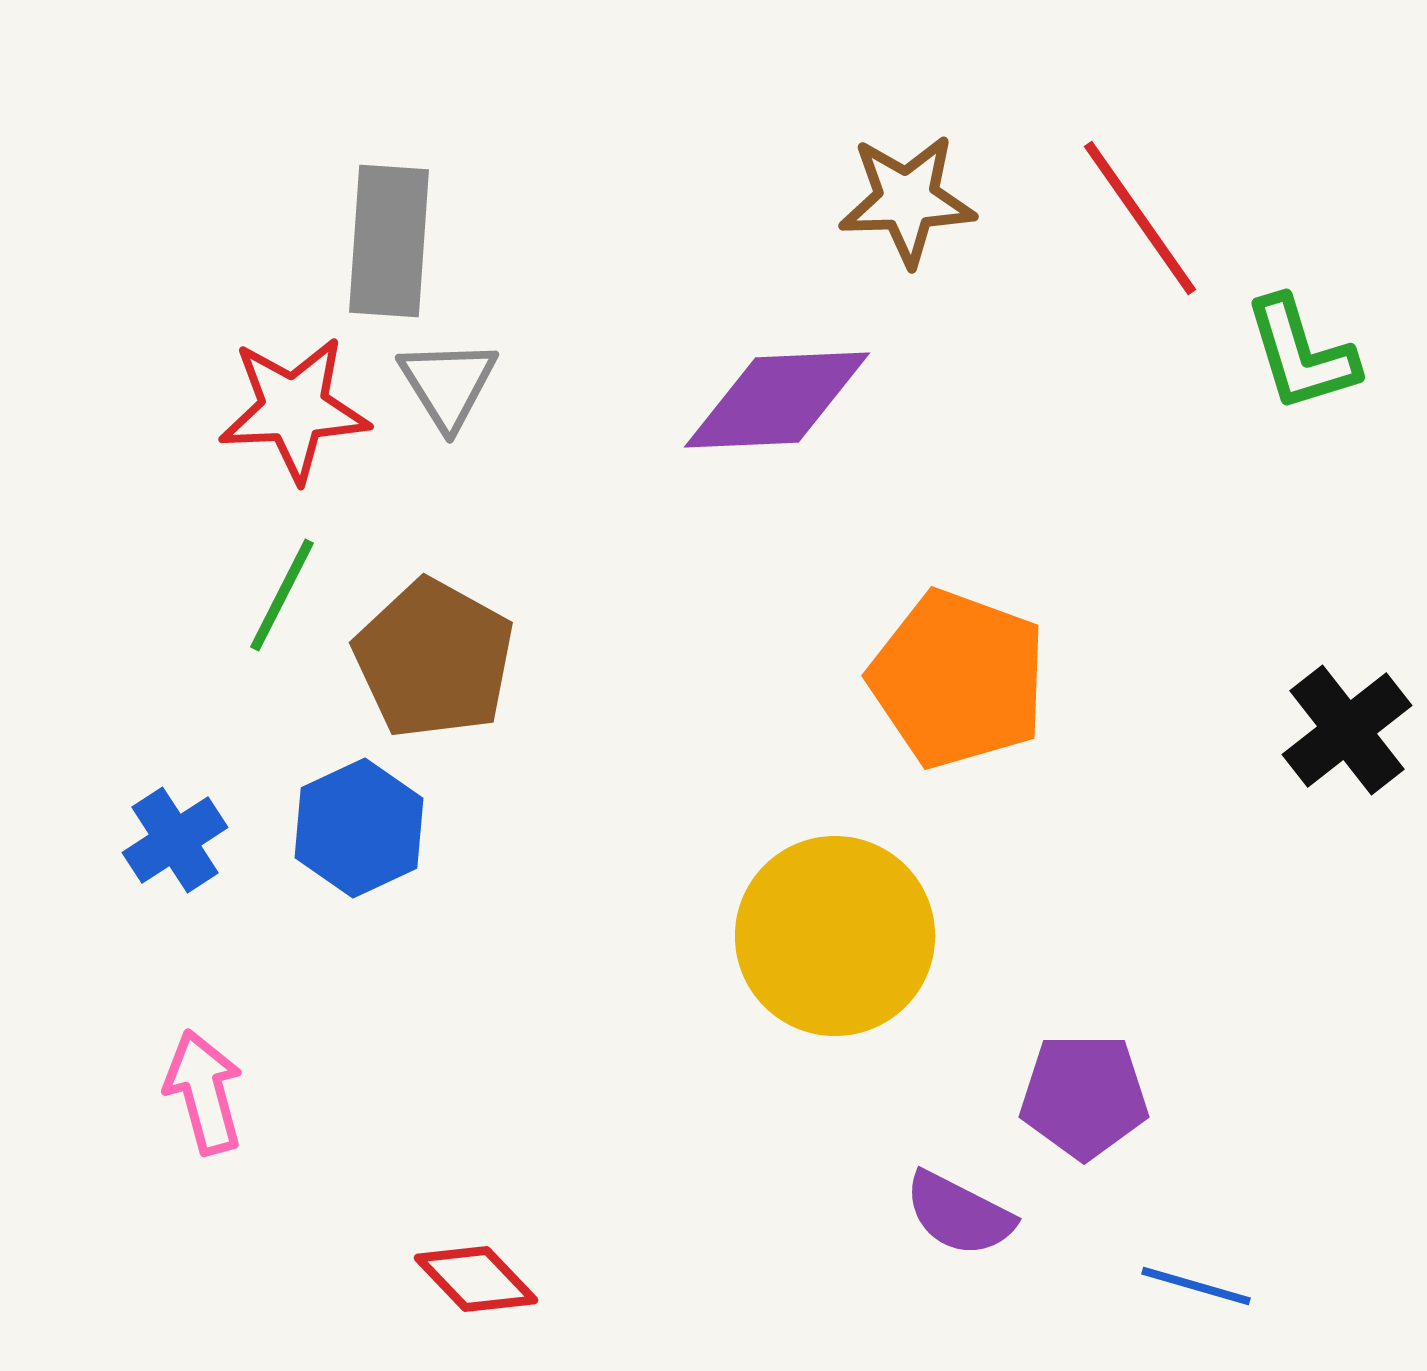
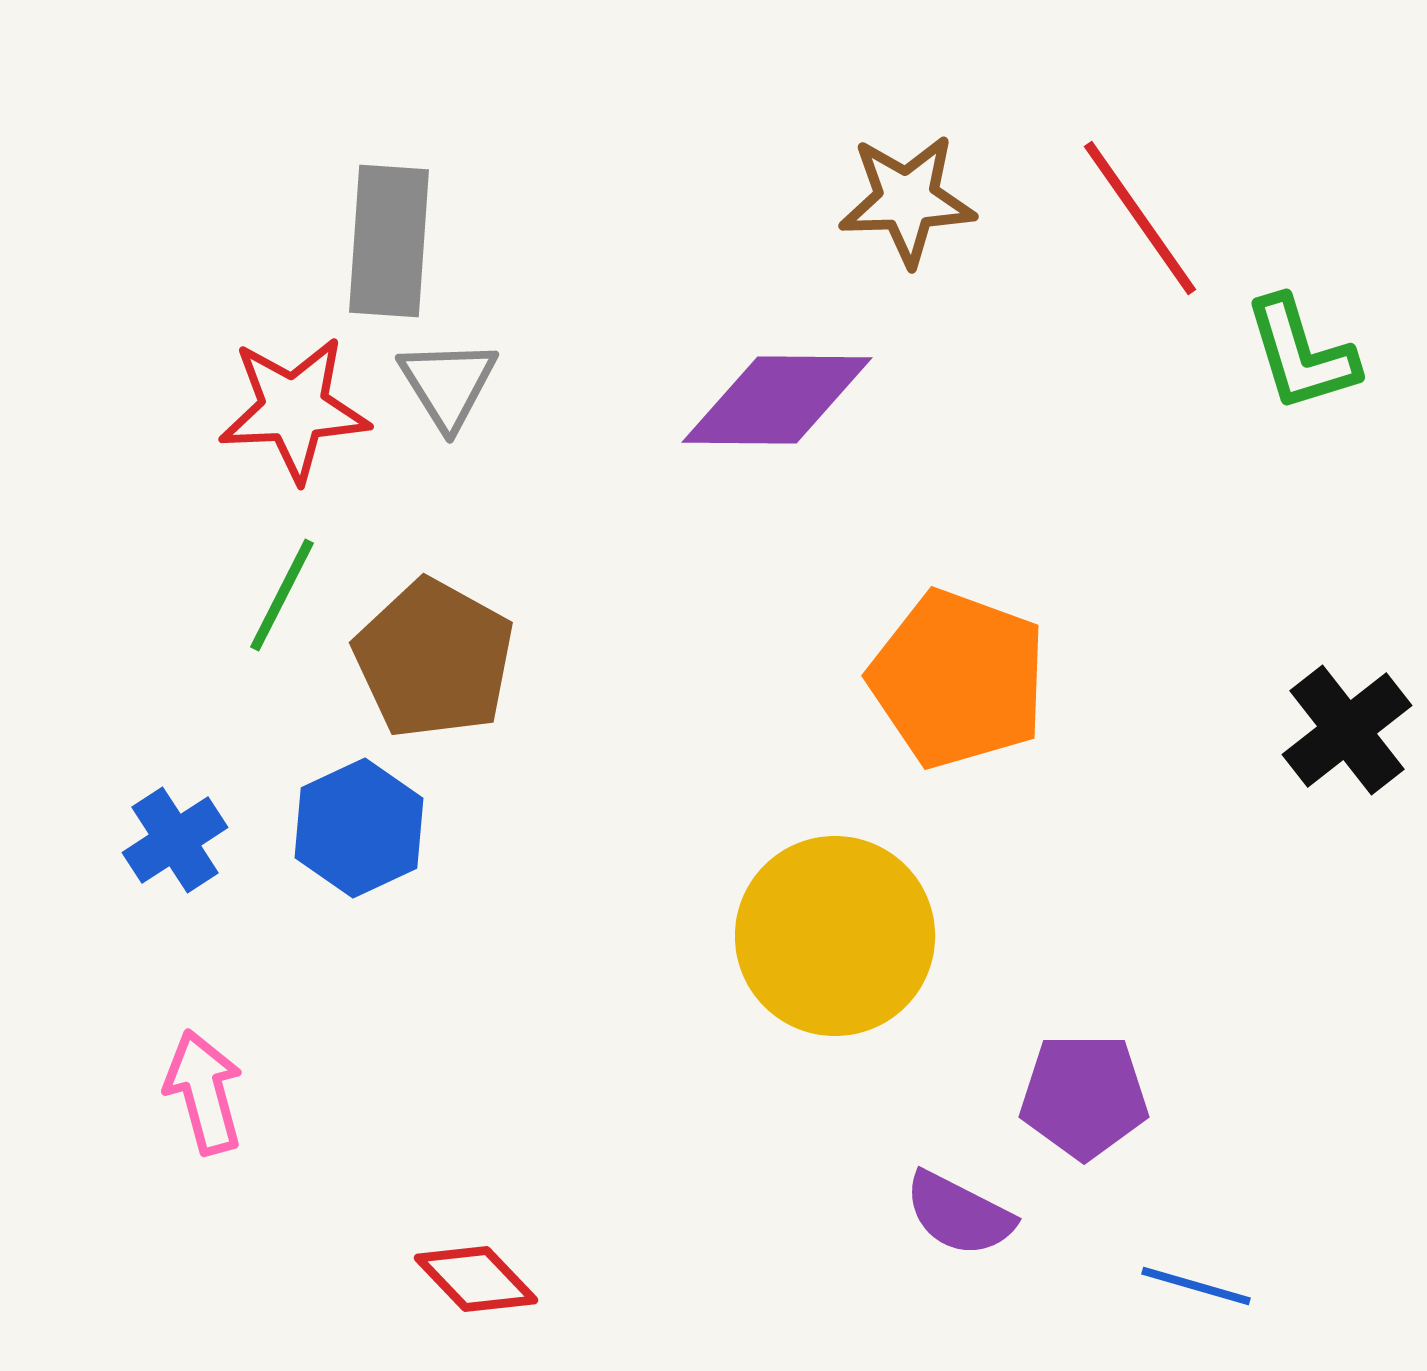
purple diamond: rotated 3 degrees clockwise
